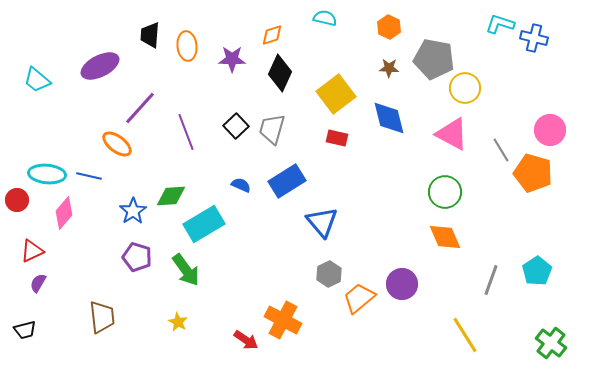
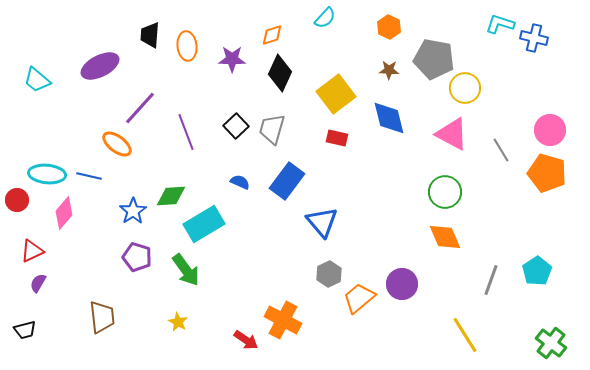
cyan semicircle at (325, 18): rotated 120 degrees clockwise
brown star at (389, 68): moved 2 px down
orange pentagon at (533, 173): moved 14 px right
blue rectangle at (287, 181): rotated 21 degrees counterclockwise
blue semicircle at (241, 185): moved 1 px left, 3 px up
